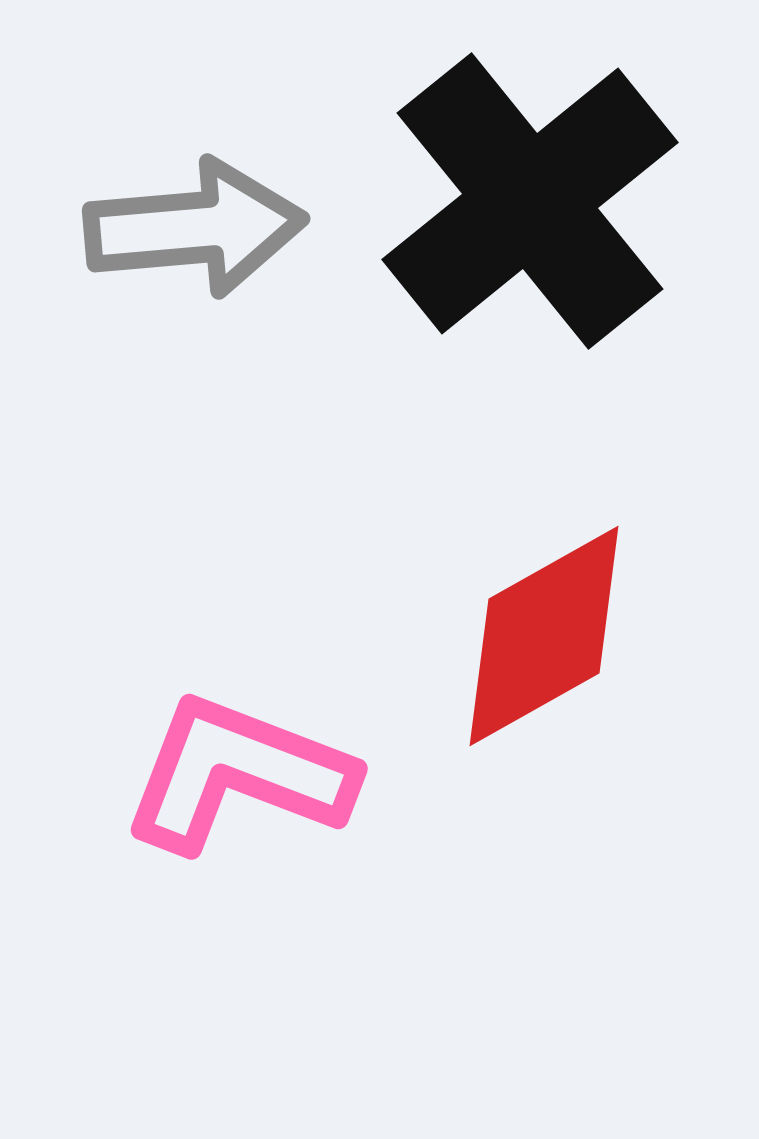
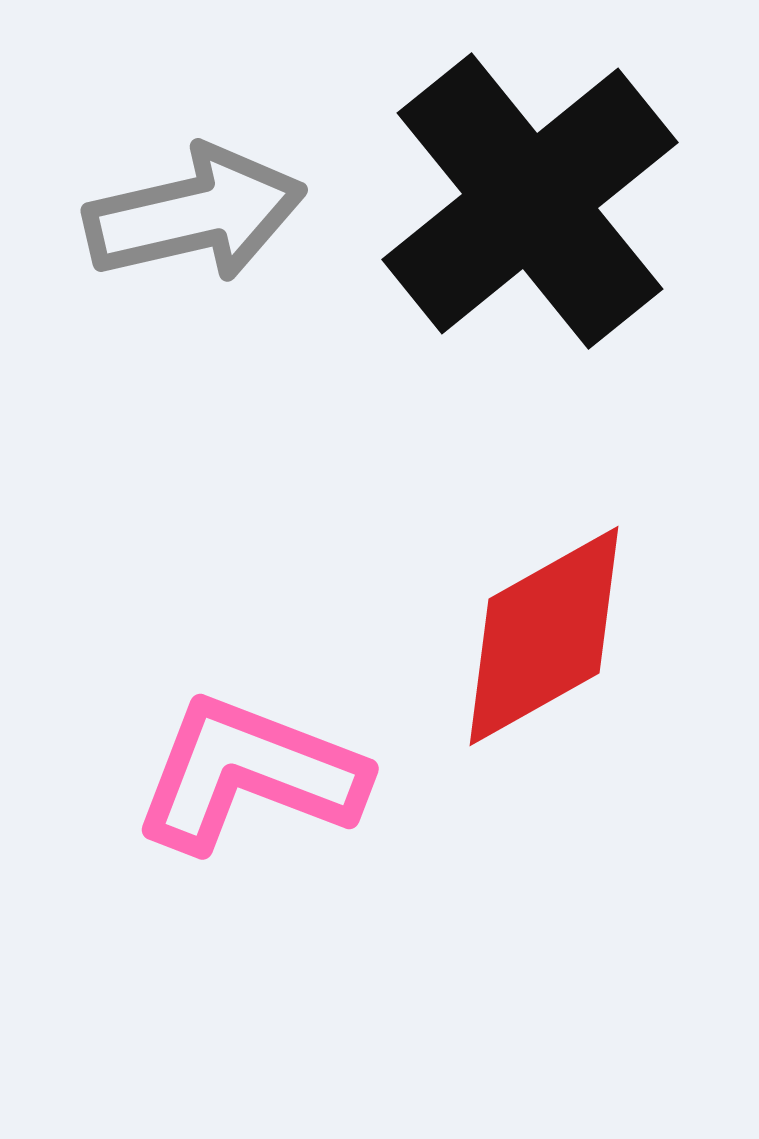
gray arrow: moved 14 px up; rotated 8 degrees counterclockwise
pink L-shape: moved 11 px right
